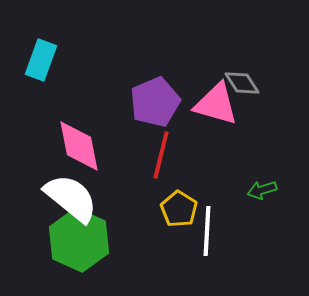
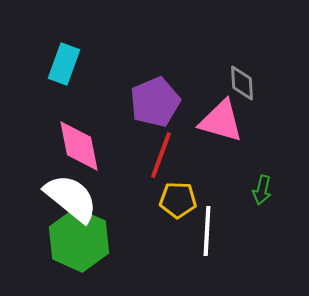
cyan rectangle: moved 23 px right, 4 px down
gray diamond: rotated 30 degrees clockwise
pink triangle: moved 5 px right, 17 px down
red line: rotated 6 degrees clockwise
green arrow: rotated 60 degrees counterclockwise
yellow pentagon: moved 1 px left, 9 px up; rotated 30 degrees counterclockwise
